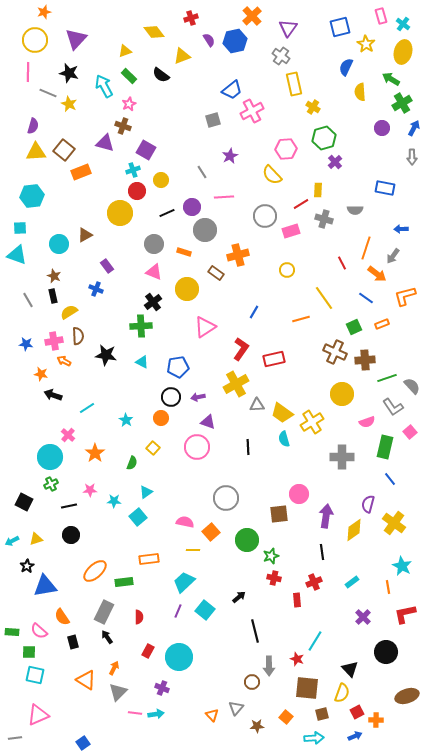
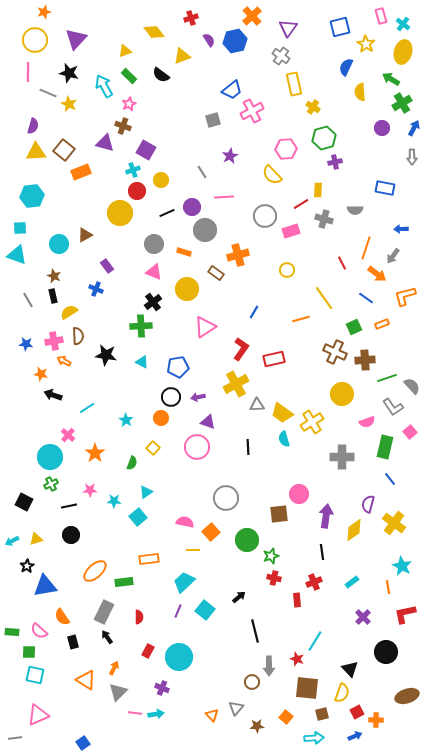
purple cross at (335, 162): rotated 32 degrees clockwise
